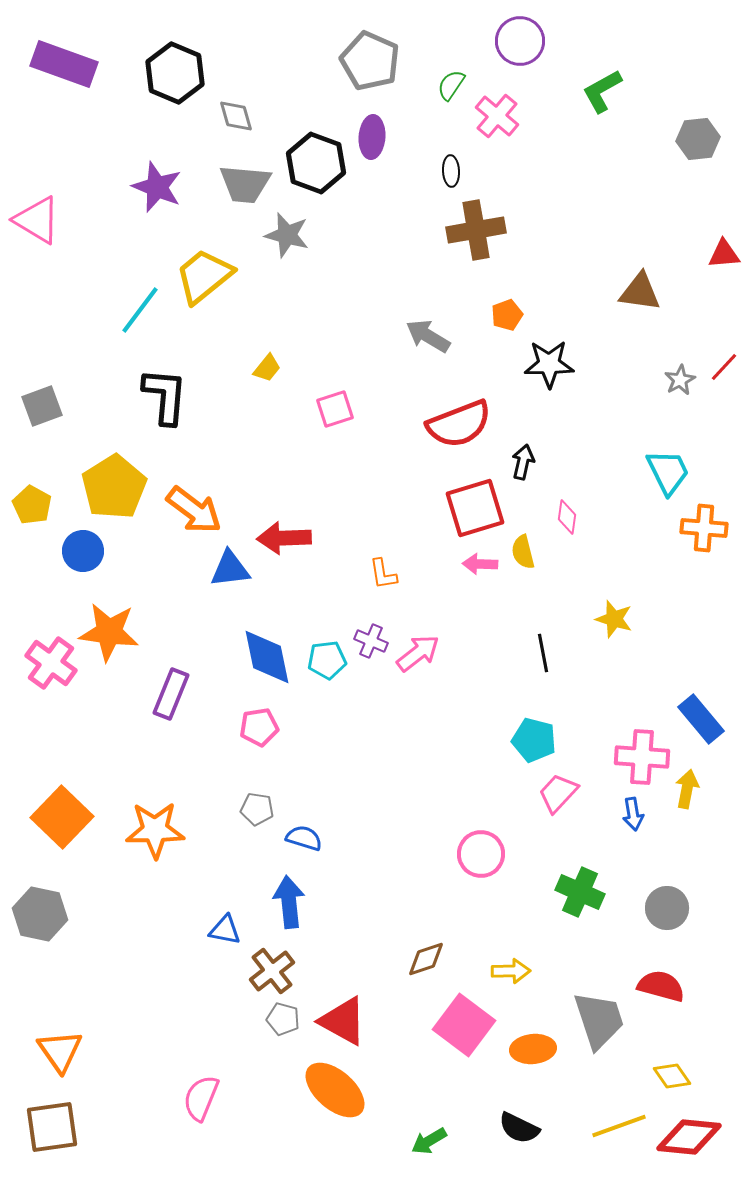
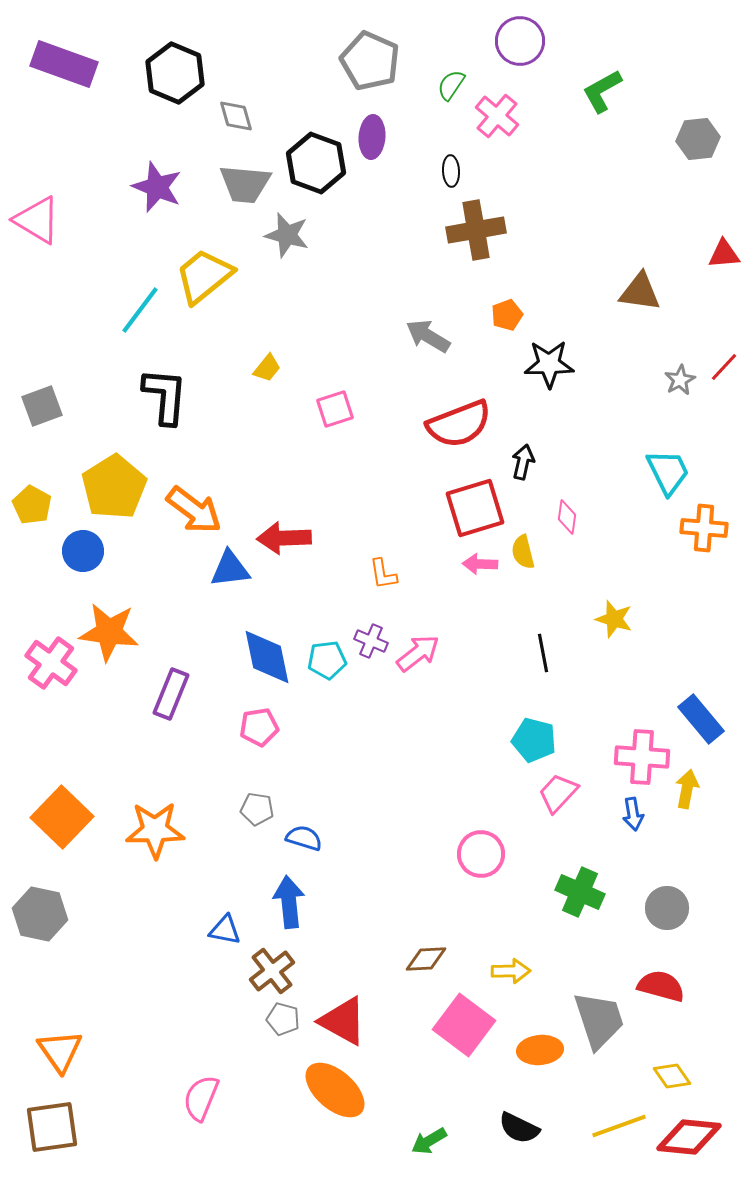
brown diamond at (426, 959): rotated 15 degrees clockwise
orange ellipse at (533, 1049): moved 7 px right, 1 px down
